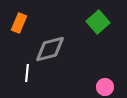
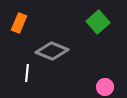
gray diamond: moved 2 px right, 2 px down; rotated 36 degrees clockwise
